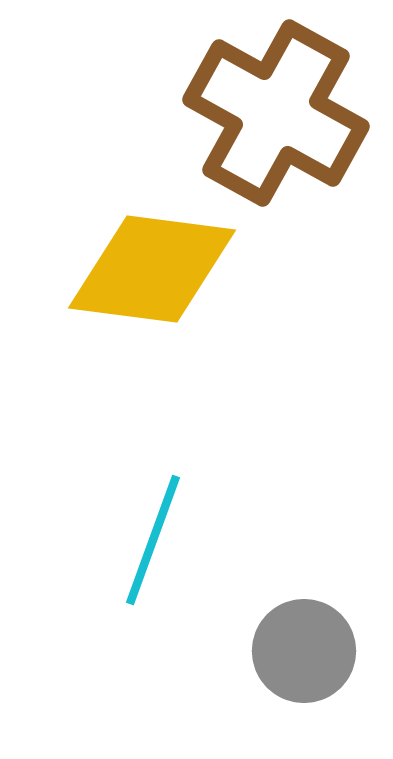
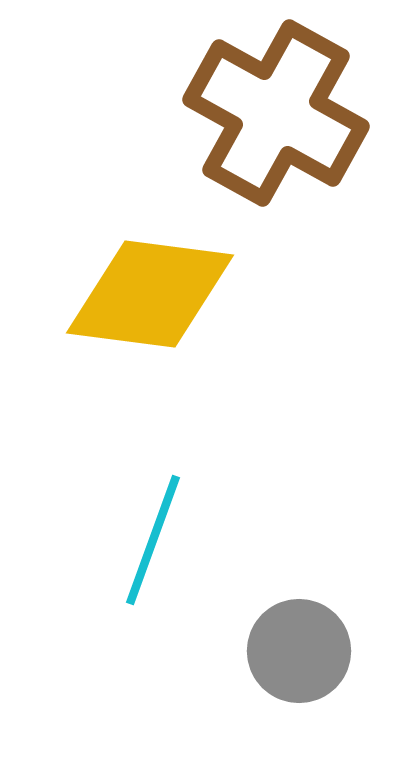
yellow diamond: moved 2 px left, 25 px down
gray circle: moved 5 px left
